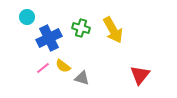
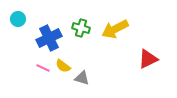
cyan circle: moved 9 px left, 2 px down
yellow arrow: moved 2 px right, 1 px up; rotated 92 degrees clockwise
pink line: rotated 64 degrees clockwise
red triangle: moved 8 px right, 16 px up; rotated 25 degrees clockwise
